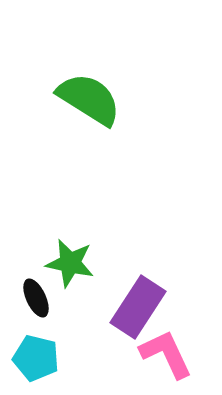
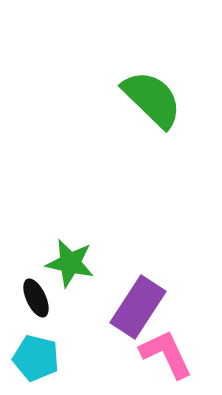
green semicircle: moved 63 px right; rotated 12 degrees clockwise
